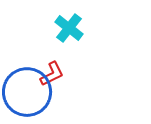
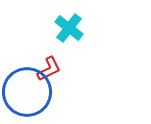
red L-shape: moved 3 px left, 5 px up
